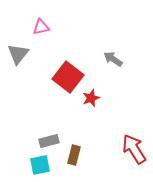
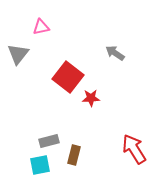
gray arrow: moved 2 px right, 6 px up
red star: rotated 18 degrees clockwise
